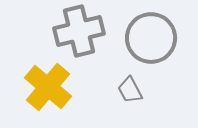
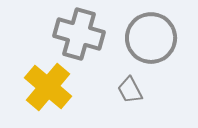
gray cross: moved 3 px down; rotated 30 degrees clockwise
